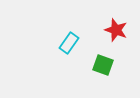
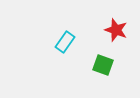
cyan rectangle: moved 4 px left, 1 px up
